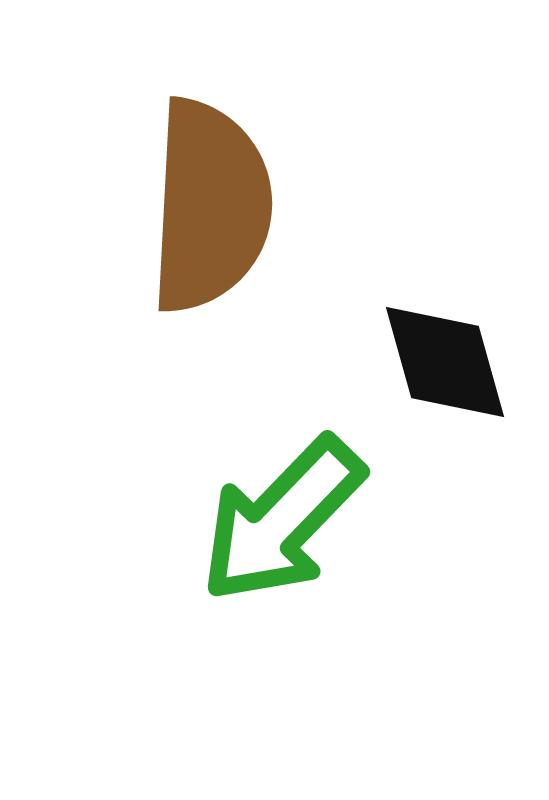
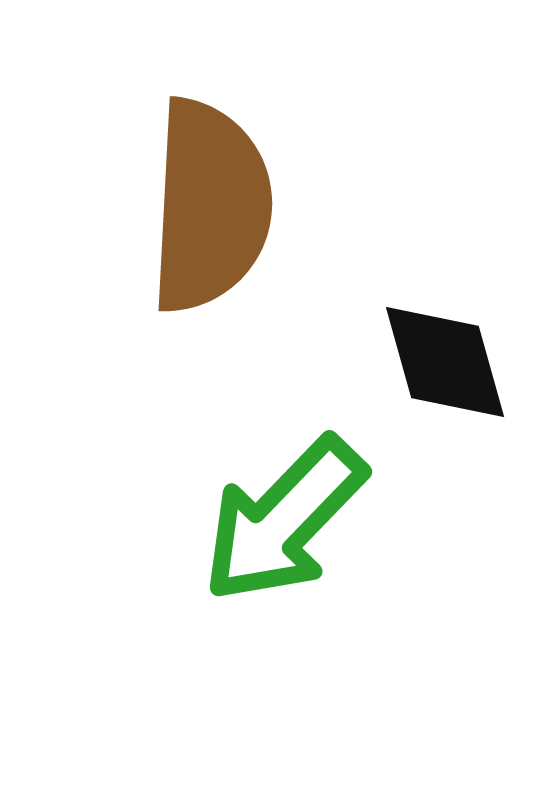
green arrow: moved 2 px right
